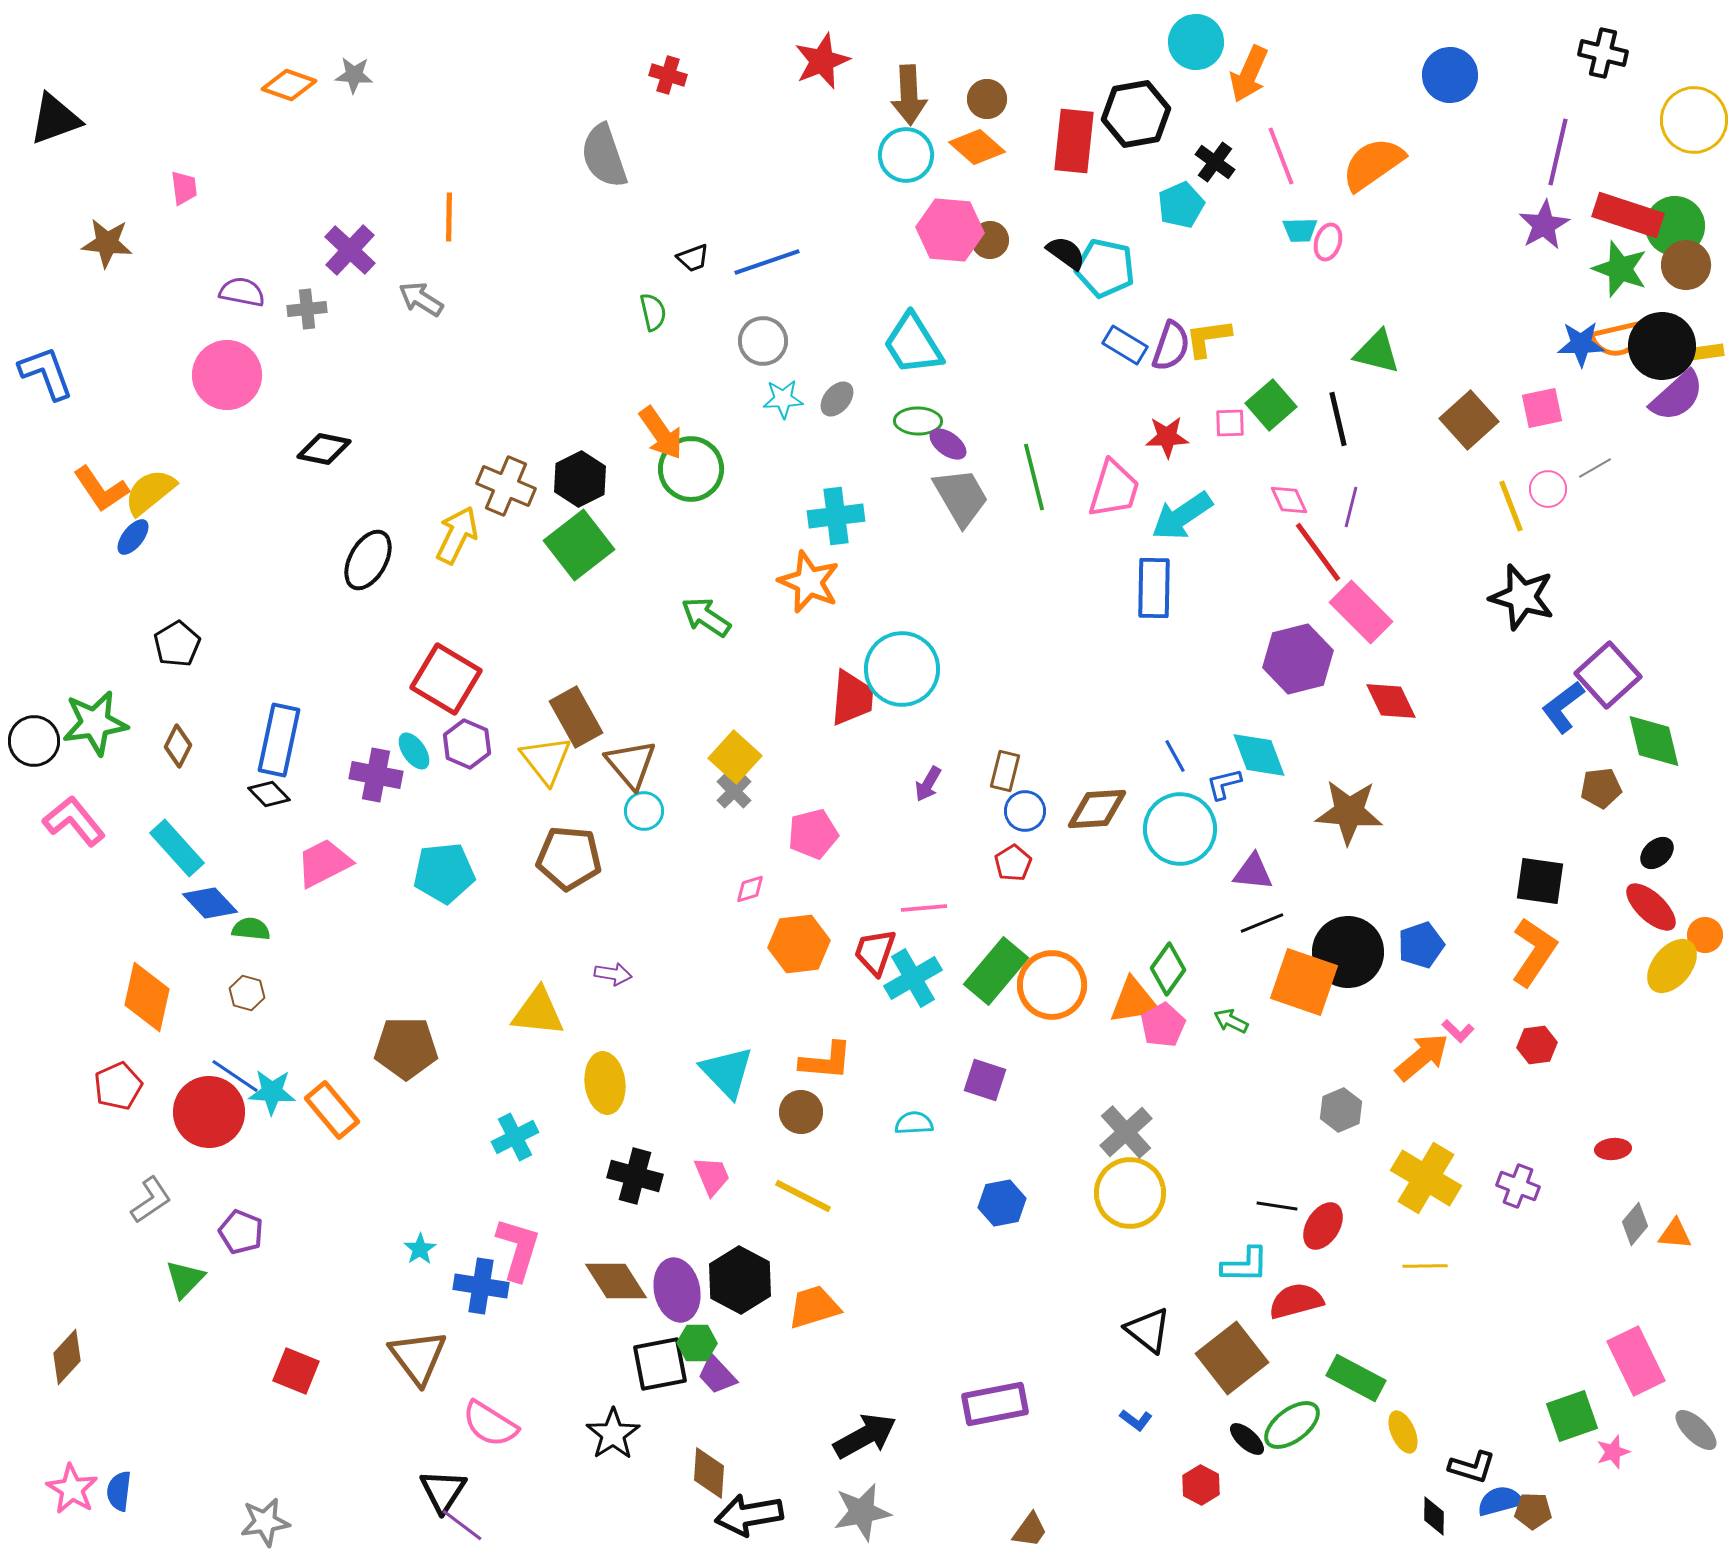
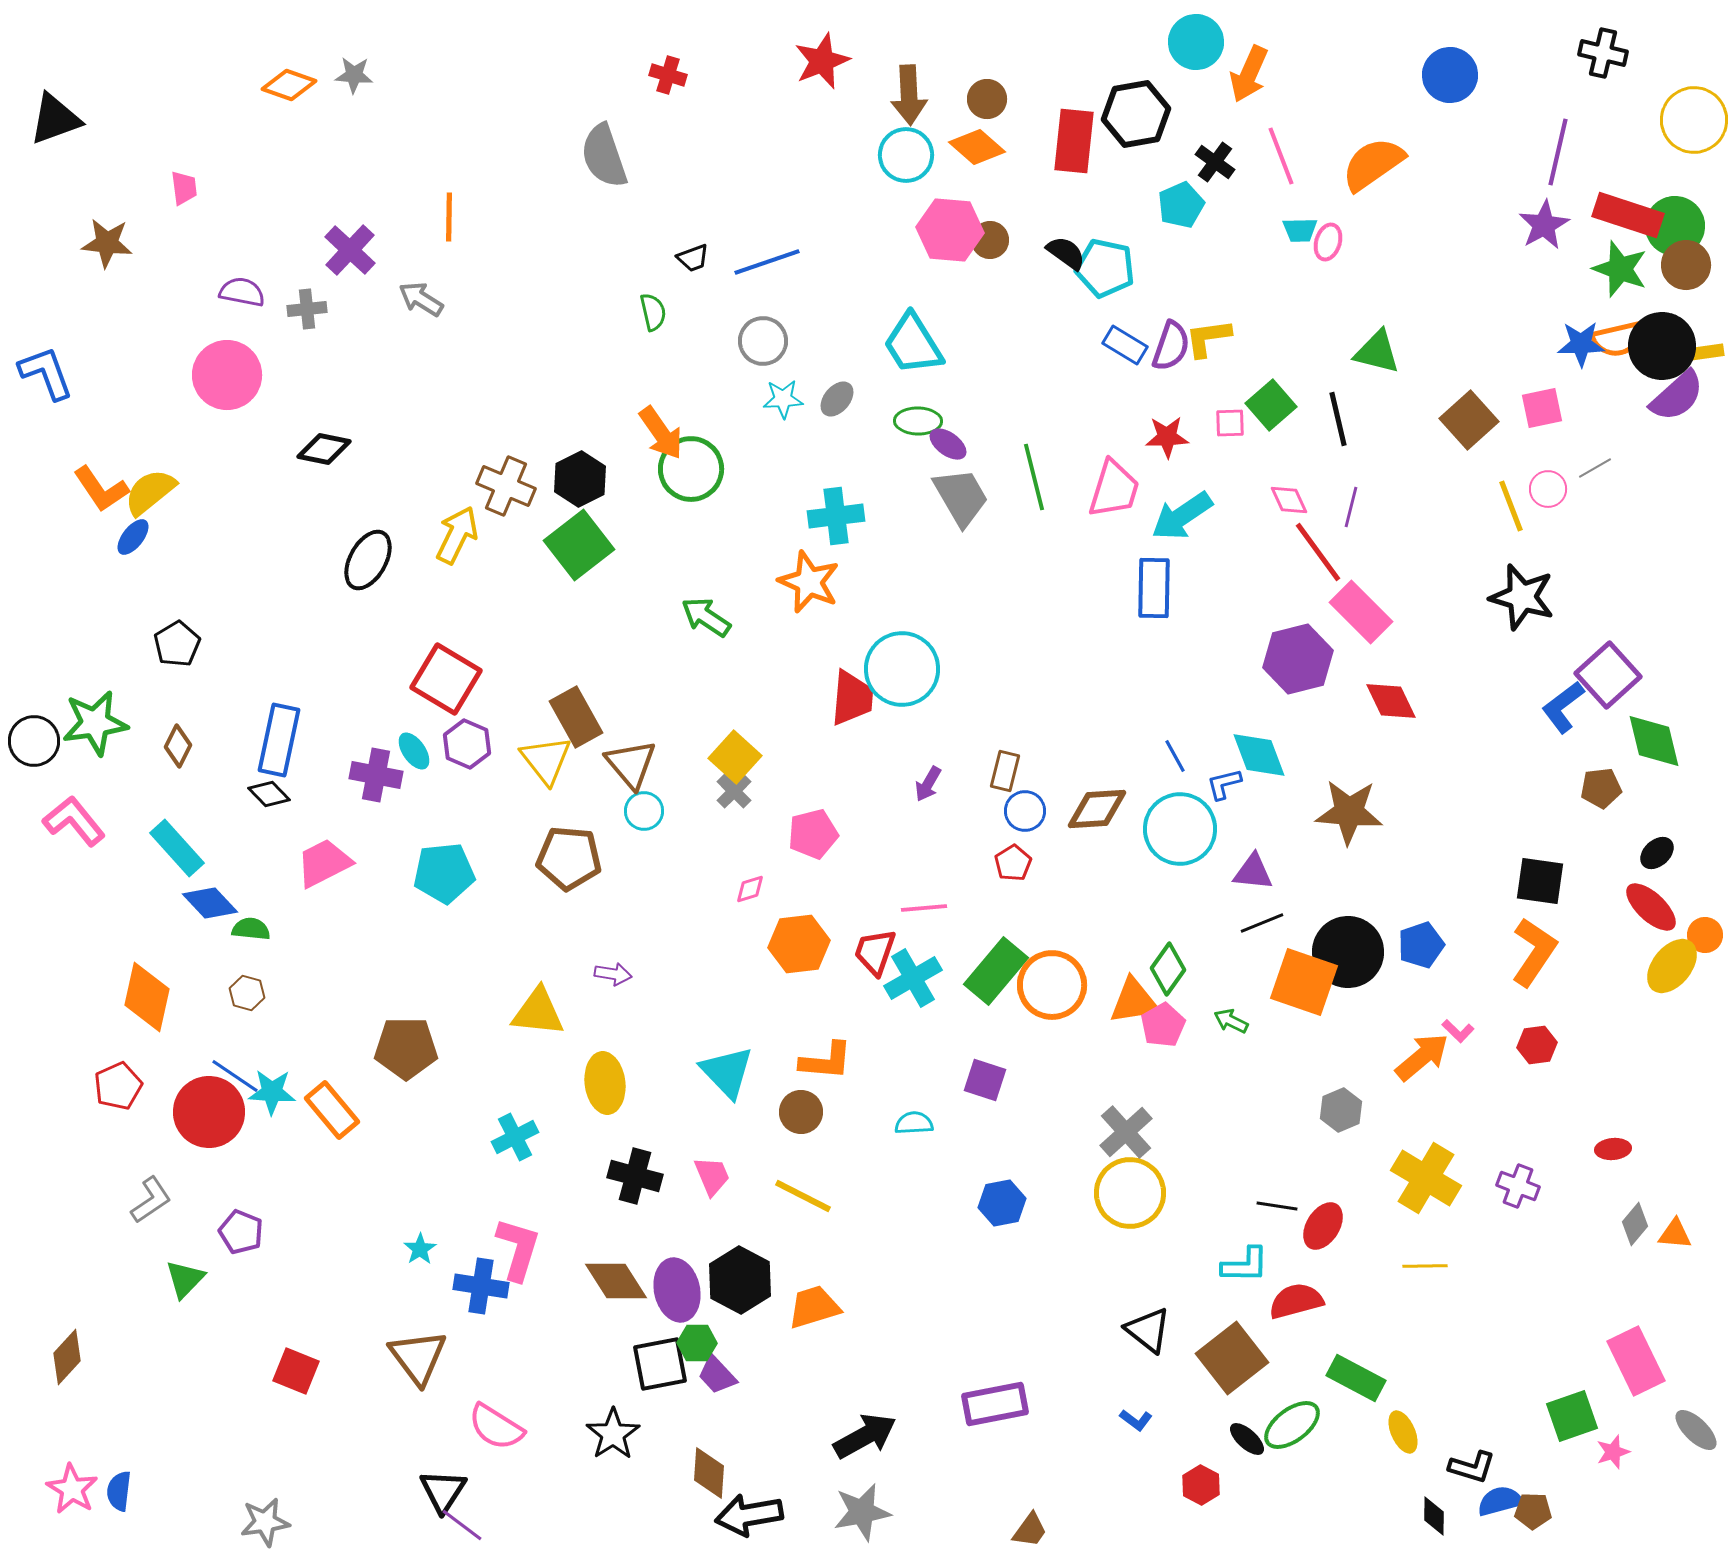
pink semicircle at (490, 1424): moved 6 px right, 3 px down
